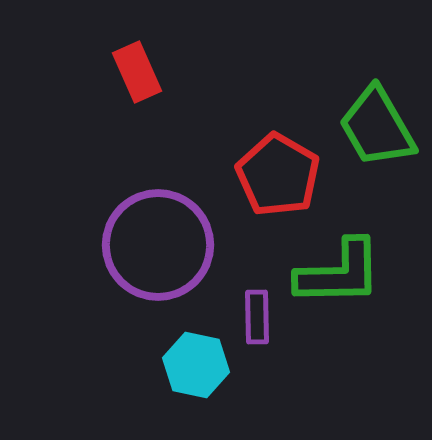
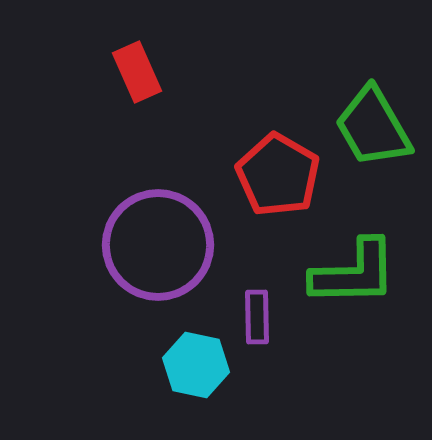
green trapezoid: moved 4 px left
green L-shape: moved 15 px right
